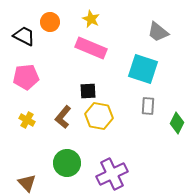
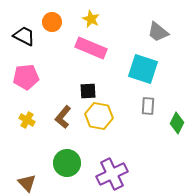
orange circle: moved 2 px right
